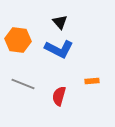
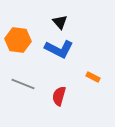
orange rectangle: moved 1 px right, 4 px up; rotated 32 degrees clockwise
